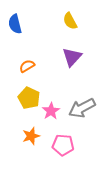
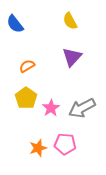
blue semicircle: rotated 24 degrees counterclockwise
yellow pentagon: moved 3 px left; rotated 10 degrees clockwise
pink star: moved 3 px up
orange star: moved 7 px right, 12 px down
pink pentagon: moved 2 px right, 1 px up
